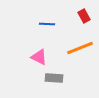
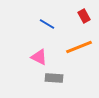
blue line: rotated 28 degrees clockwise
orange line: moved 1 px left, 1 px up
